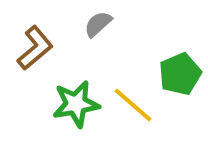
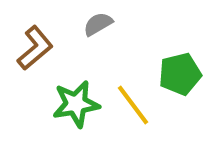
gray semicircle: rotated 12 degrees clockwise
green pentagon: rotated 9 degrees clockwise
yellow line: rotated 12 degrees clockwise
